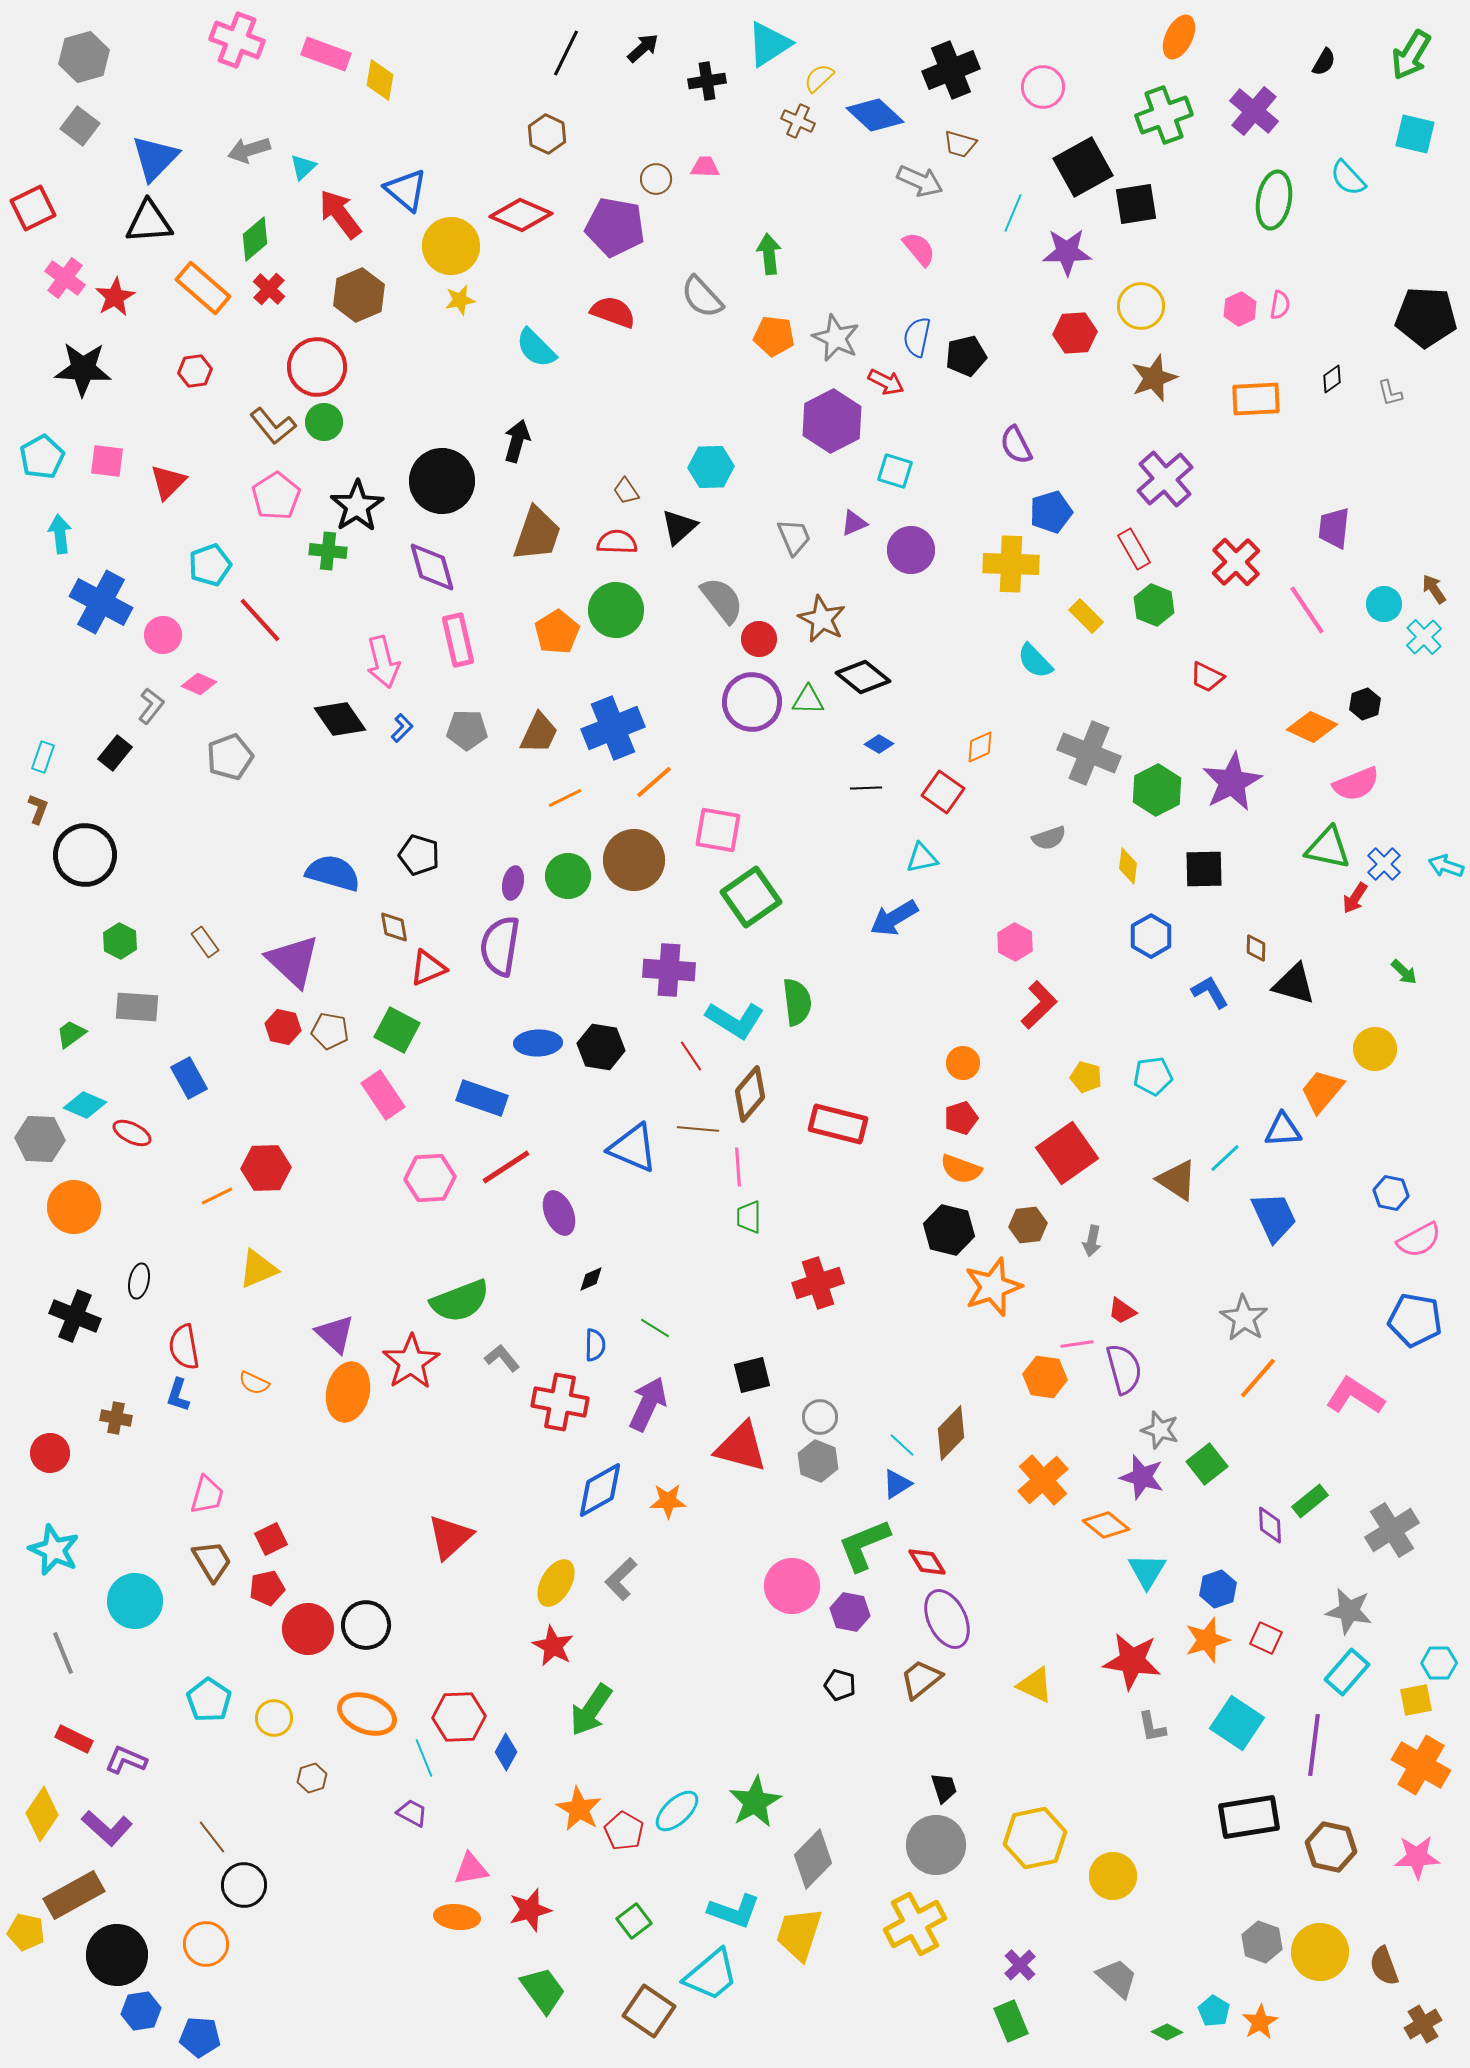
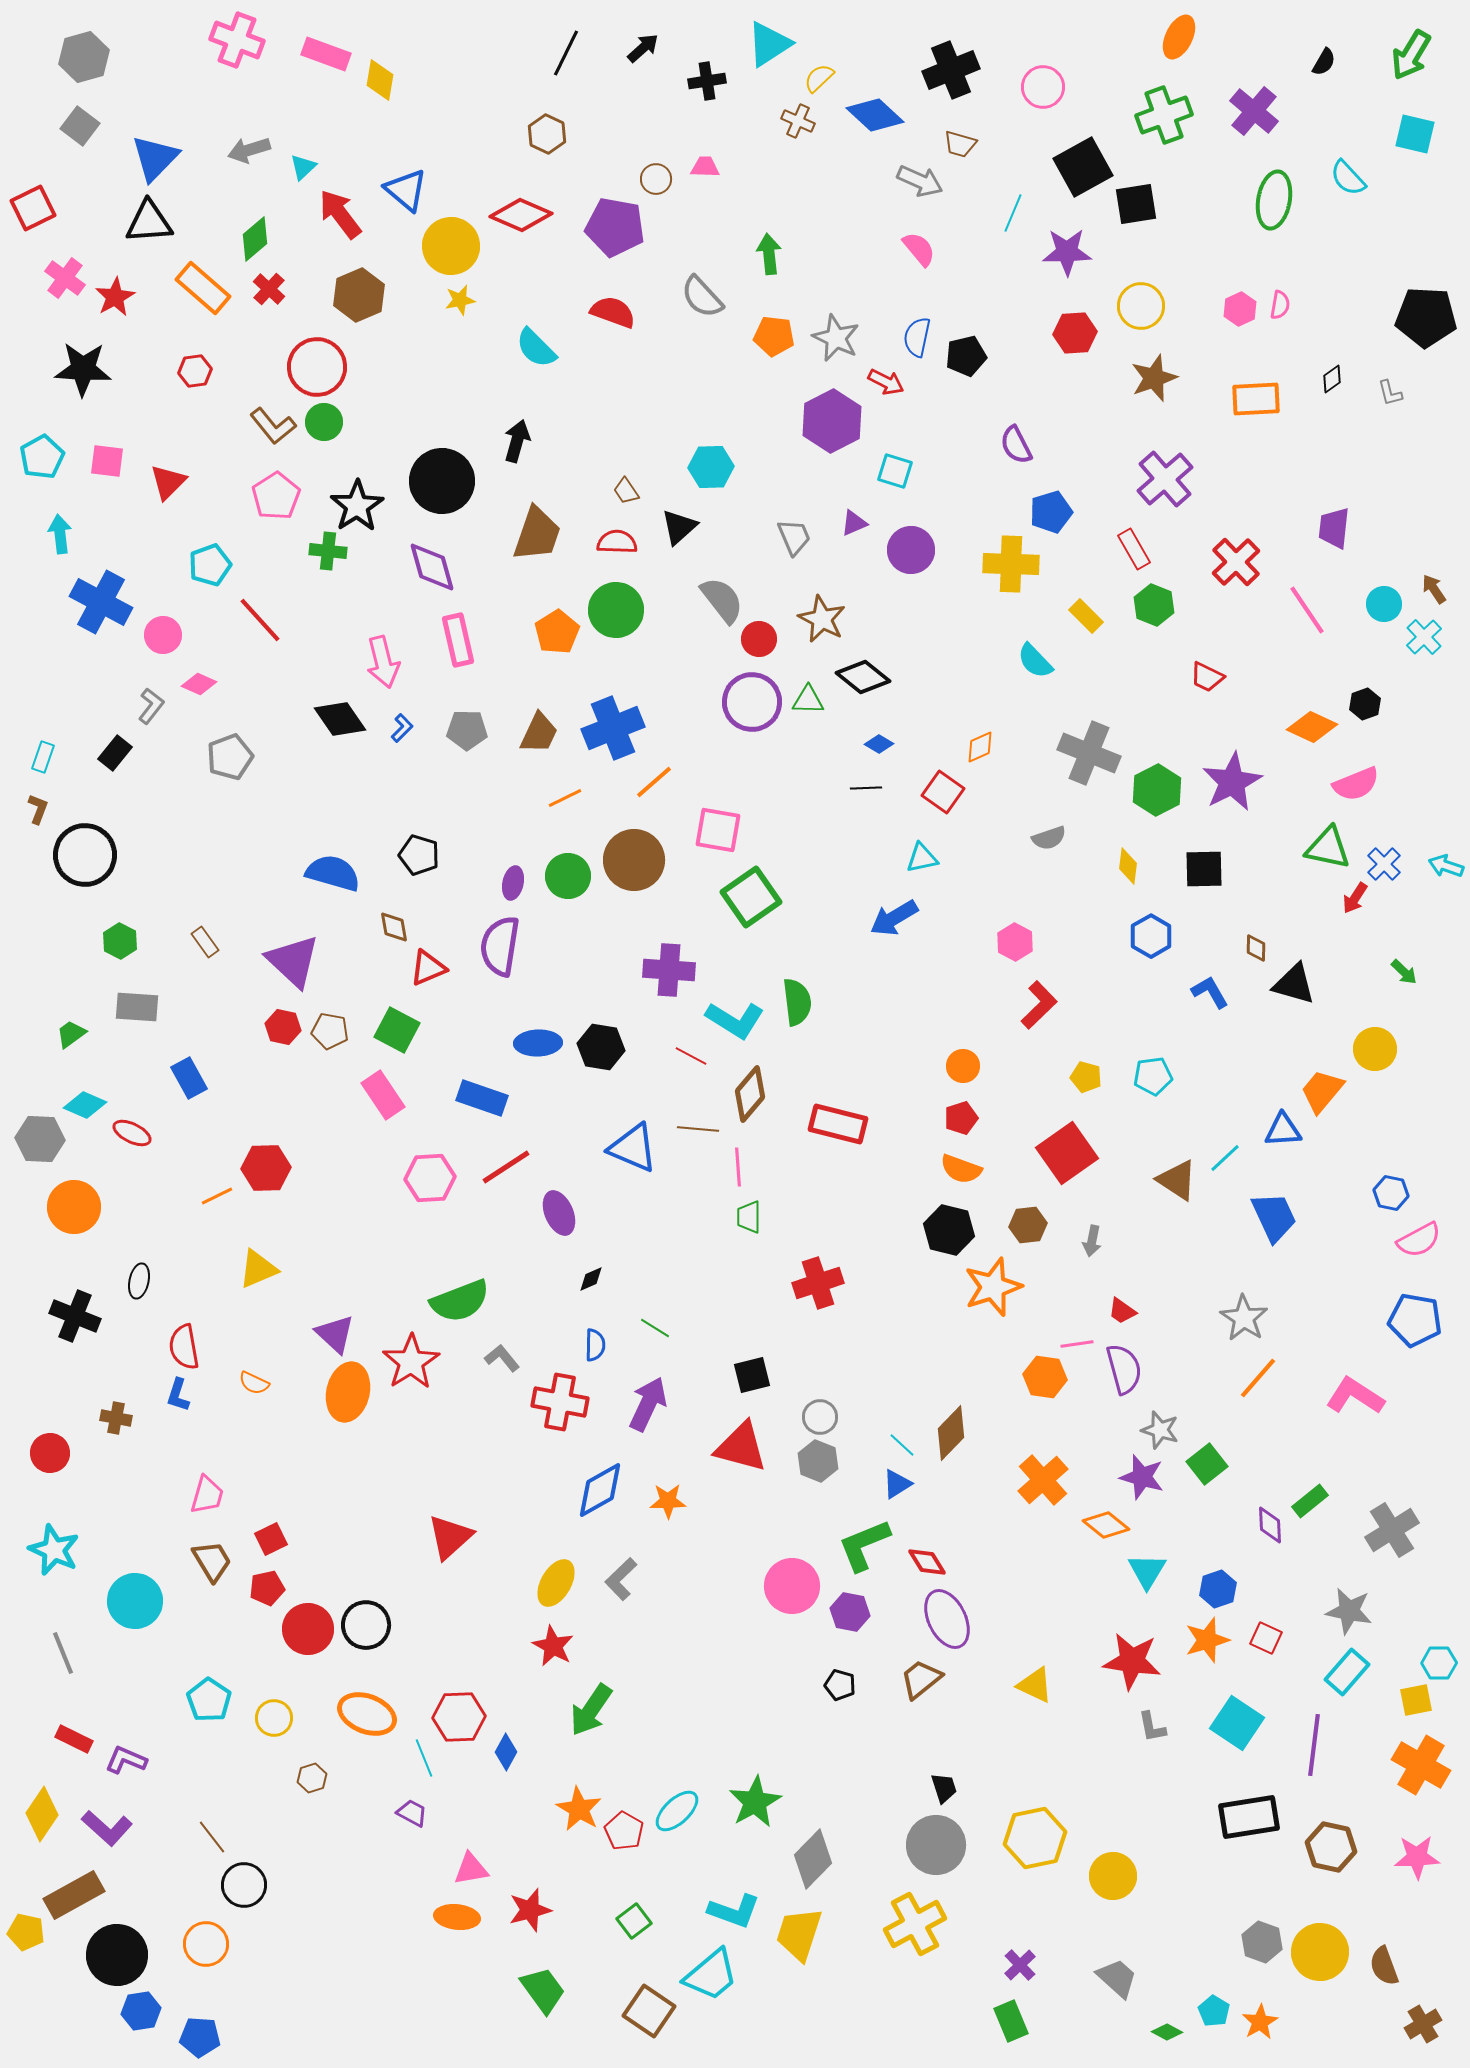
red line at (691, 1056): rotated 28 degrees counterclockwise
orange circle at (963, 1063): moved 3 px down
